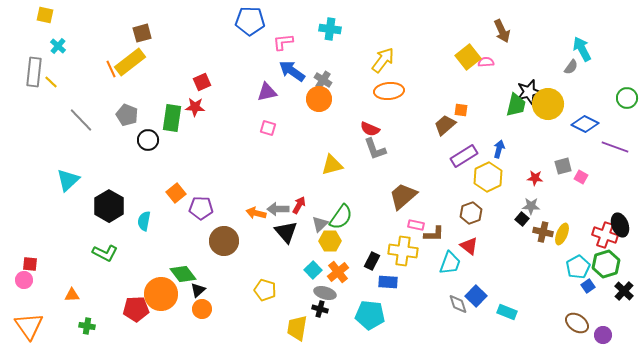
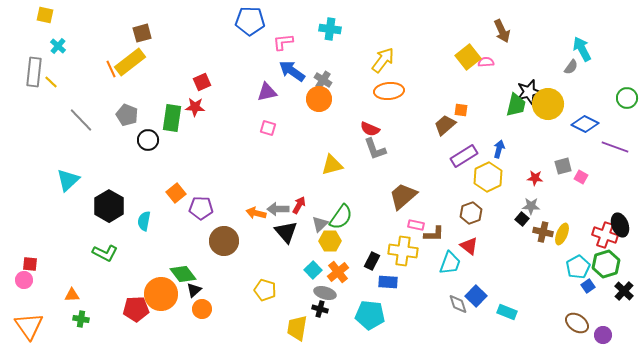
black triangle at (198, 290): moved 4 px left
green cross at (87, 326): moved 6 px left, 7 px up
